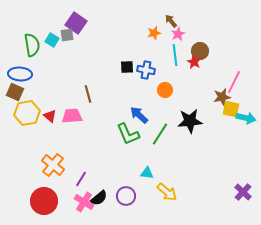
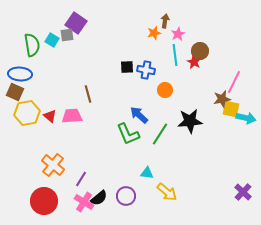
brown arrow: moved 6 px left; rotated 48 degrees clockwise
brown star: moved 2 px down
